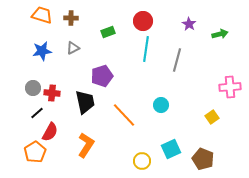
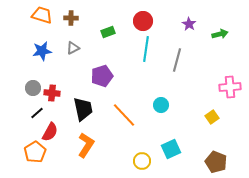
black trapezoid: moved 2 px left, 7 px down
brown pentagon: moved 13 px right, 3 px down
